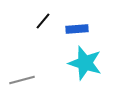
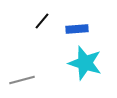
black line: moved 1 px left
